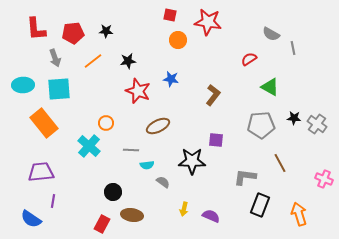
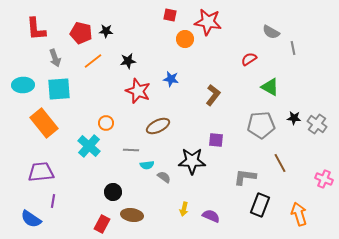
red pentagon at (73, 33): moved 8 px right; rotated 20 degrees clockwise
gray semicircle at (271, 34): moved 2 px up
orange circle at (178, 40): moved 7 px right, 1 px up
gray semicircle at (163, 182): moved 1 px right, 5 px up
